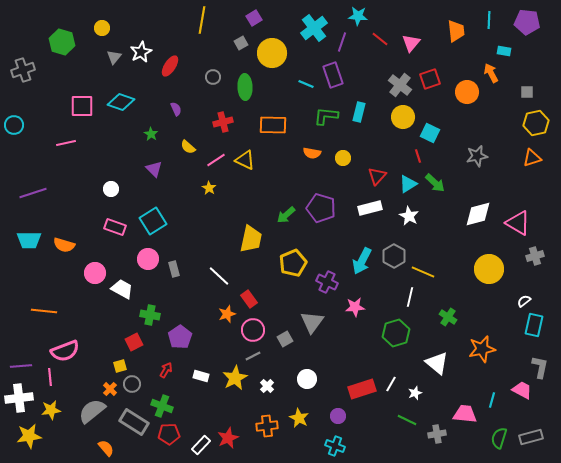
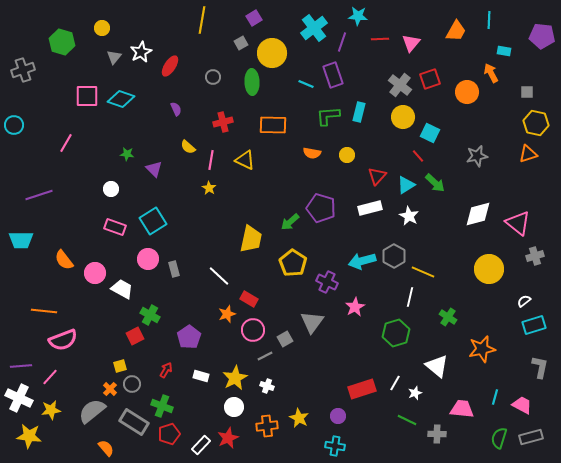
purple pentagon at (527, 22): moved 15 px right, 14 px down
orange trapezoid at (456, 31): rotated 35 degrees clockwise
red line at (380, 39): rotated 42 degrees counterclockwise
green ellipse at (245, 87): moved 7 px right, 5 px up
cyan diamond at (121, 102): moved 3 px up
pink square at (82, 106): moved 5 px right, 10 px up
green L-shape at (326, 116): moved 2 px right; rotated 10 degrees counterclockwise
yellow hexagon at (536, 123): rotated 25 degrees clockwise
green star at (151, 134): moved 24 px left, 20 px down; rotated 24 degrees counterclockwise
pink line at (66, 143): rotated 48 degrees counterclockwise
red line at (418, 156): rotated 24 degrees counterclockwise
yellow circle at (343, 158): moved 4 px right, 3 px up
orange triangle at (532, 158): moved 4 px left, 4 px up
pink line at (216, 160): moved 5 px left; rotated 48 degrees counterclockwise
cyan triangle at (408, 184): moved 2 px left, 1 px down
purple line at (33, 193): moved 6 px right, 2 px down
green arrow at (286, 215): moved 4 px right, 7 px down
pink triangle at (518, 223): rotated 8 degrees clockwise
cyan trapezoid at (29, 240): moved 8 px left
orange semicircle at (64, 245): moved 15 px down; rotated 35 degrees clockwise
cyan arrow at (362, 261): rotated 48 degrees clockwise
yellow pentagon at (293, 263): rotated 16 degrees counterclockwise
red rectangle at (249, 299): rotated 24 degrees counterclockwise
pink star at (355, 307): rotated 24 degrees counterclockwise
green cross at (150, 315): rotated 18 degrees clockwise
cyan rectangle at (534, 325): rotated 60 degrees clockwise
purple pentagon at (180, 337): moved 9 px right
red square at (134, 342): moved 1 px right, 6 px up
pink semicircle at (65, 351): moved 2 px left, 11 px up
gray line at (253, 356): moved 12 px right
white triangle at (437, 363): moved 3 px down
pink line at (50, 377): rotated 48 degrees clockwise
white circle at (307, 379): moved 73 px left, 28 px down
white line at (391, 384): moved 4 px right, 1 px up
white cross at (267, 386): rotated 24 degrees counterclockwise
pink trapezoid at (522, 390): moved 15 px down
white cross at (19, 398): rotated 32 degrees clockwise
cyan line at (492, 400): moved 3 px right, 3 px up
pink trapezoid at (465, 414): moved 3 px left, 5 px up
red pentagon at (169, 434): rotated 15 degrees counterclockwise
gray cross at (437, 434): rotated 12 degrees clockwise
yellow star at (29, 436): rotated 15 degrees clockwise
cyan cross at (335, 446): rotated 12 degrees counterclockwise
